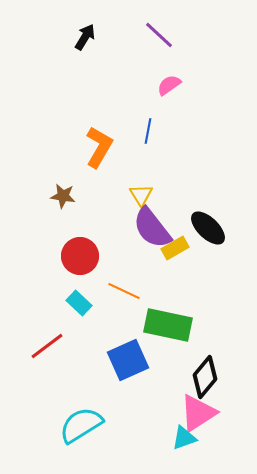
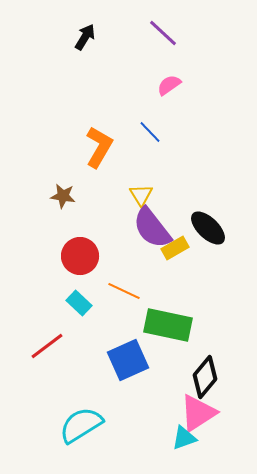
purple line: moved 4 px right, 2 px up
blue line: moved 2 px right, 1 px down; rotated 55 degrees counterclockwise
